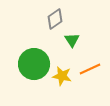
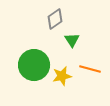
green circle: moved 1 px down
orange line: rotated 40 degrees clockwise
yellow star: rotated 24 degrees counterclockwise
